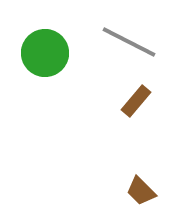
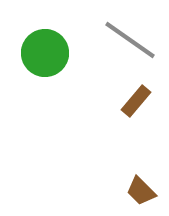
gray line: moved 1 px right, 2 px up; rotated 8 degrees clockwise
